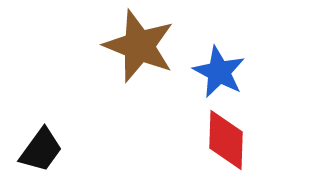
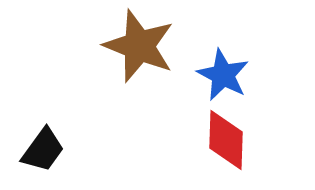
blue star: moved 4 px right, 3 px down
black trapezoid: moved 2 px right
